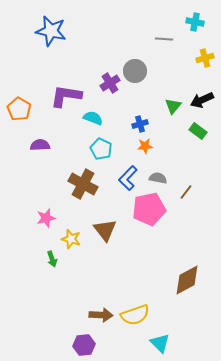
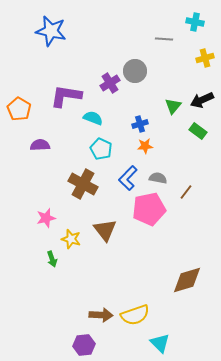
brown diamond: rotated 12 degrees clockwise
